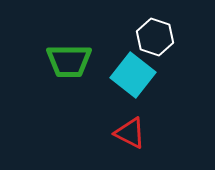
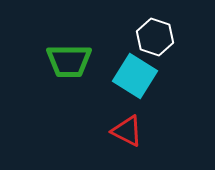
cyan square: moved 2 px right, 1 px down; rotated 6 degrees counterclockwise
red triangle: moved 3 px left, 2 px up
